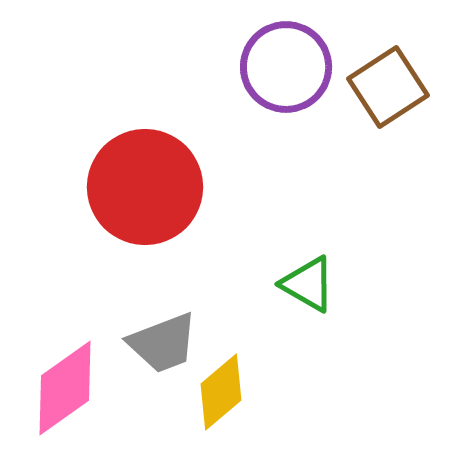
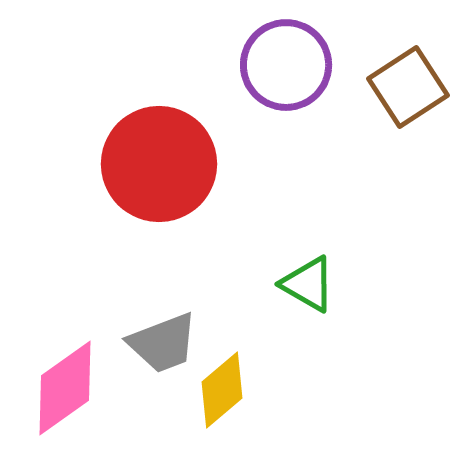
purple circle: moved 2 px up
brown square: moved 20 px right
red circle: moved 14 px right, 23 px up
yellow diamond: moved 1 px right, 2 px up
